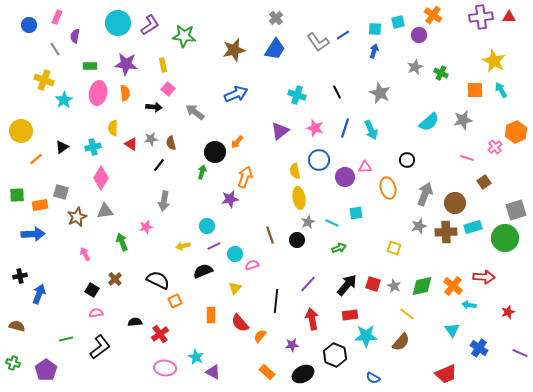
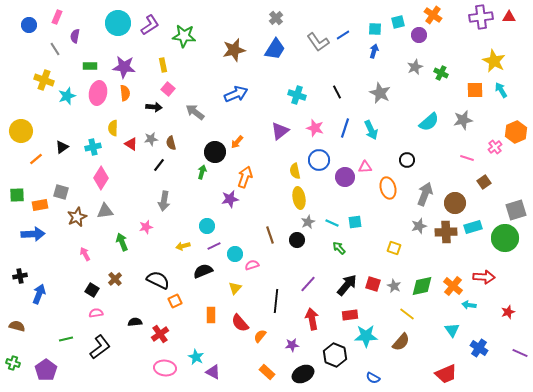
purple star at (126, 64): moved 2 px left, 3 px down
cyan star at (64, 100): moved 3 px right, 4 px up; rotated 12 degrees clockwise
cyan square at (356, 213): moved 1 px left, 9 px down
green arrow at (339, 248): rotated 112 degrees counterclockwise
